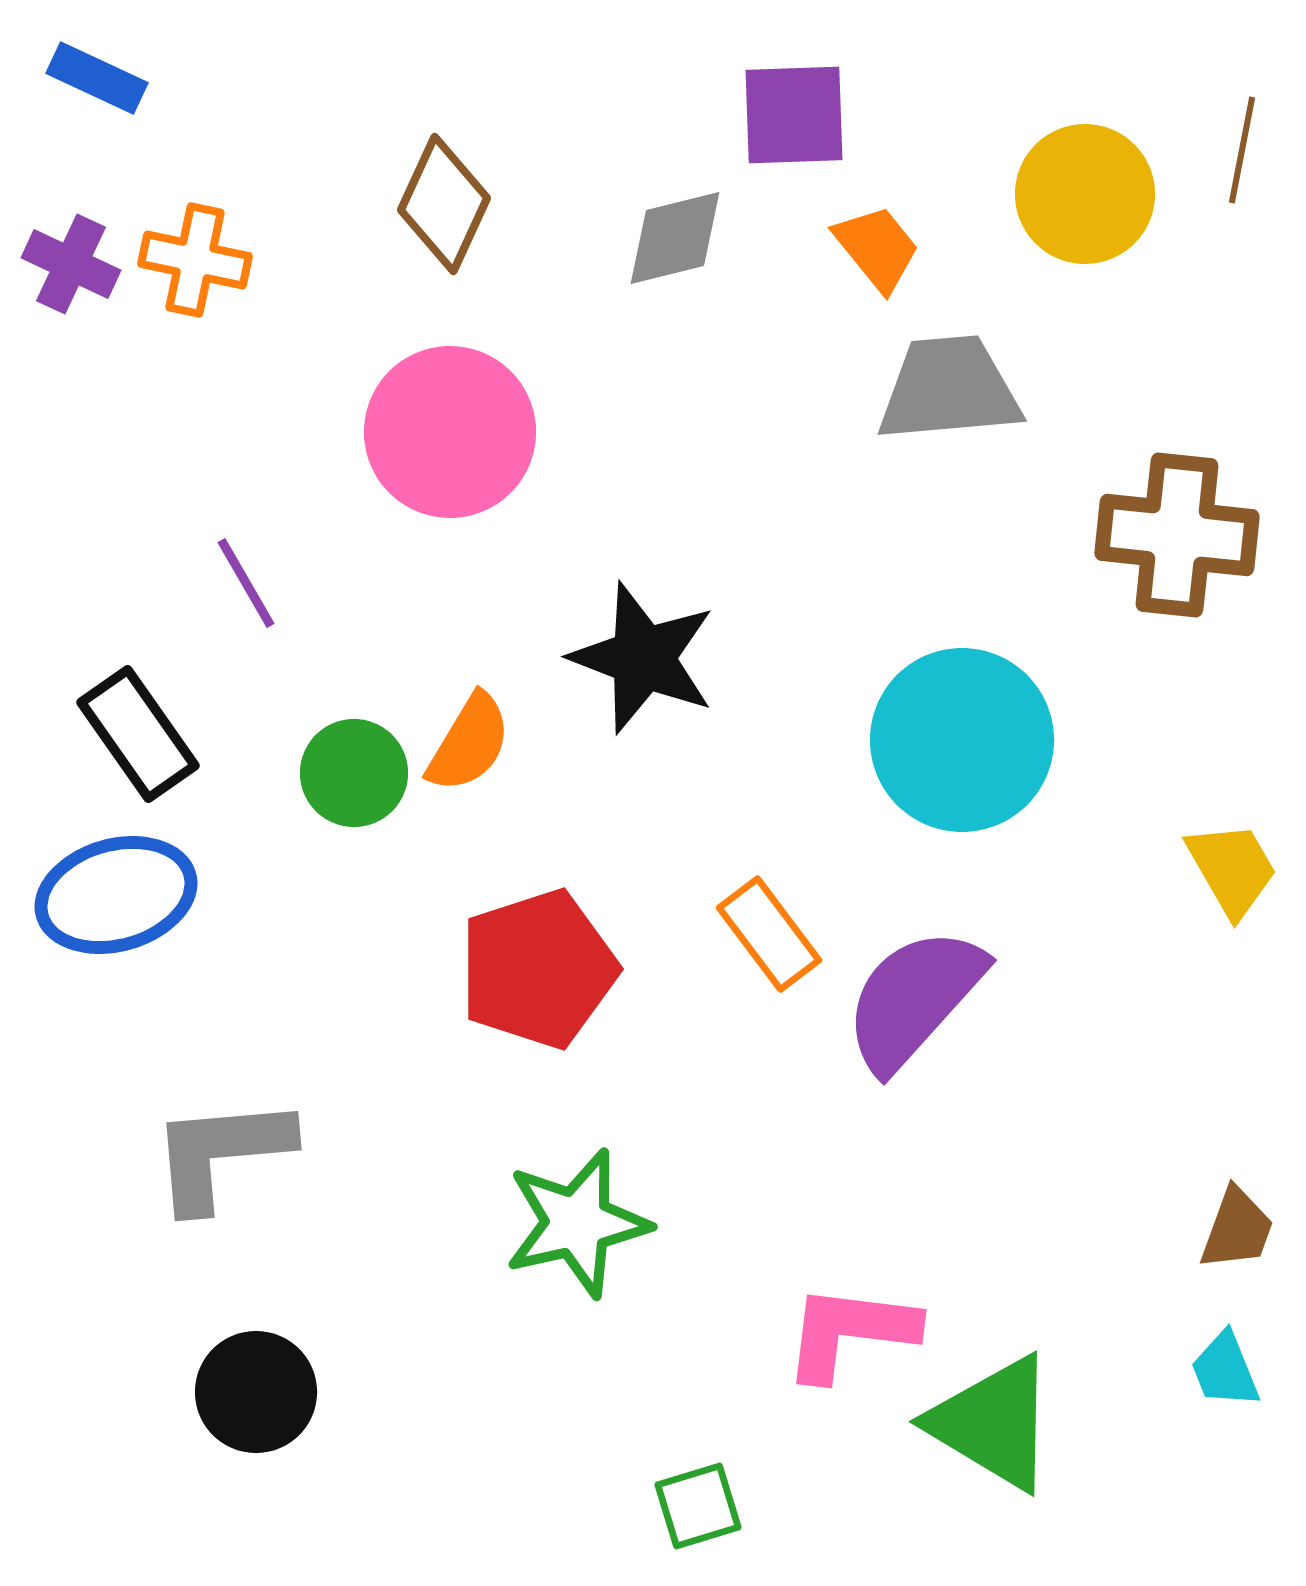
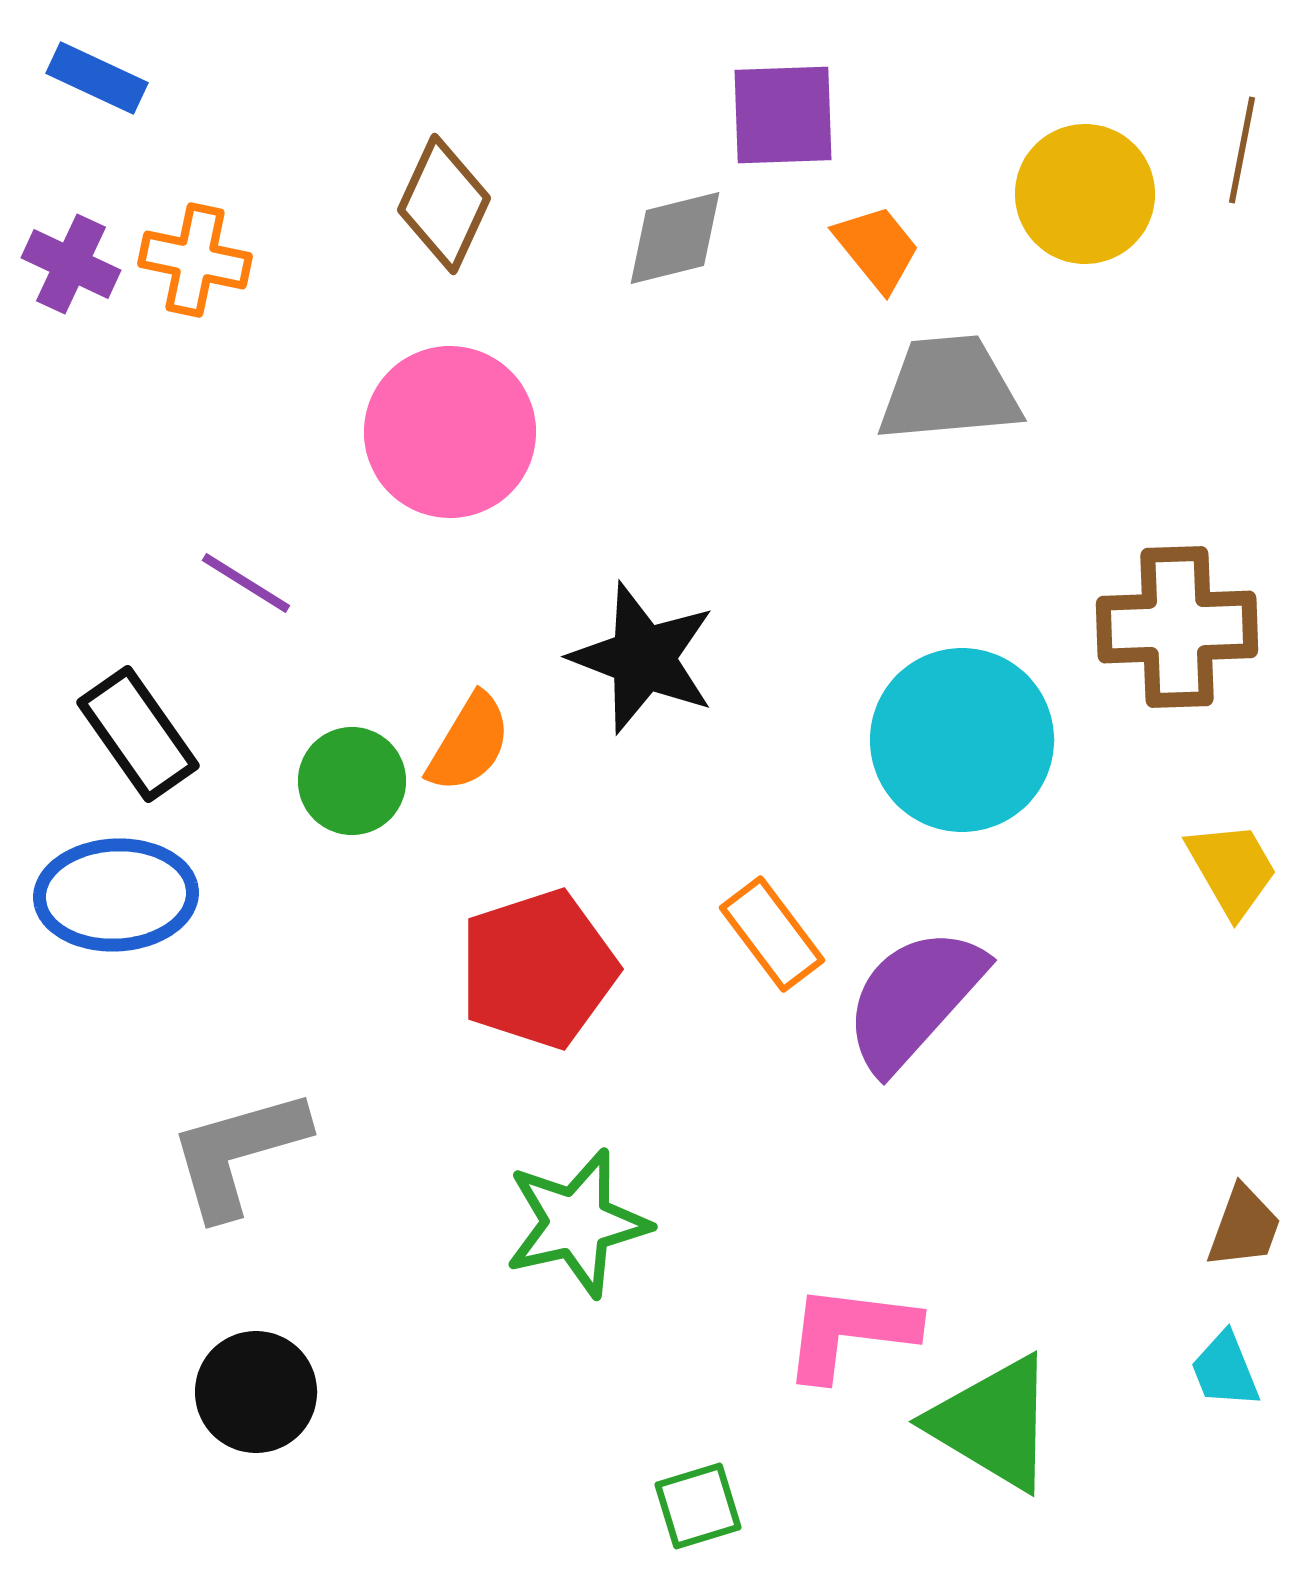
purple square: moved 11 px left
brown cross: moved 92 px down; rotated 8 degrees counterclockwise
purple line: rotated 28 degrees counterclockwise
green circle: moved 2 px left, 8 px down
blue ellipse: rotated 13 degrees clockwise
orange rectangle: moved 3 px right
gray L-shape: moved 17 px right; rotated 11 degrees counterclockwise
brown trapezoid: moved 7 px right, 2 px up
